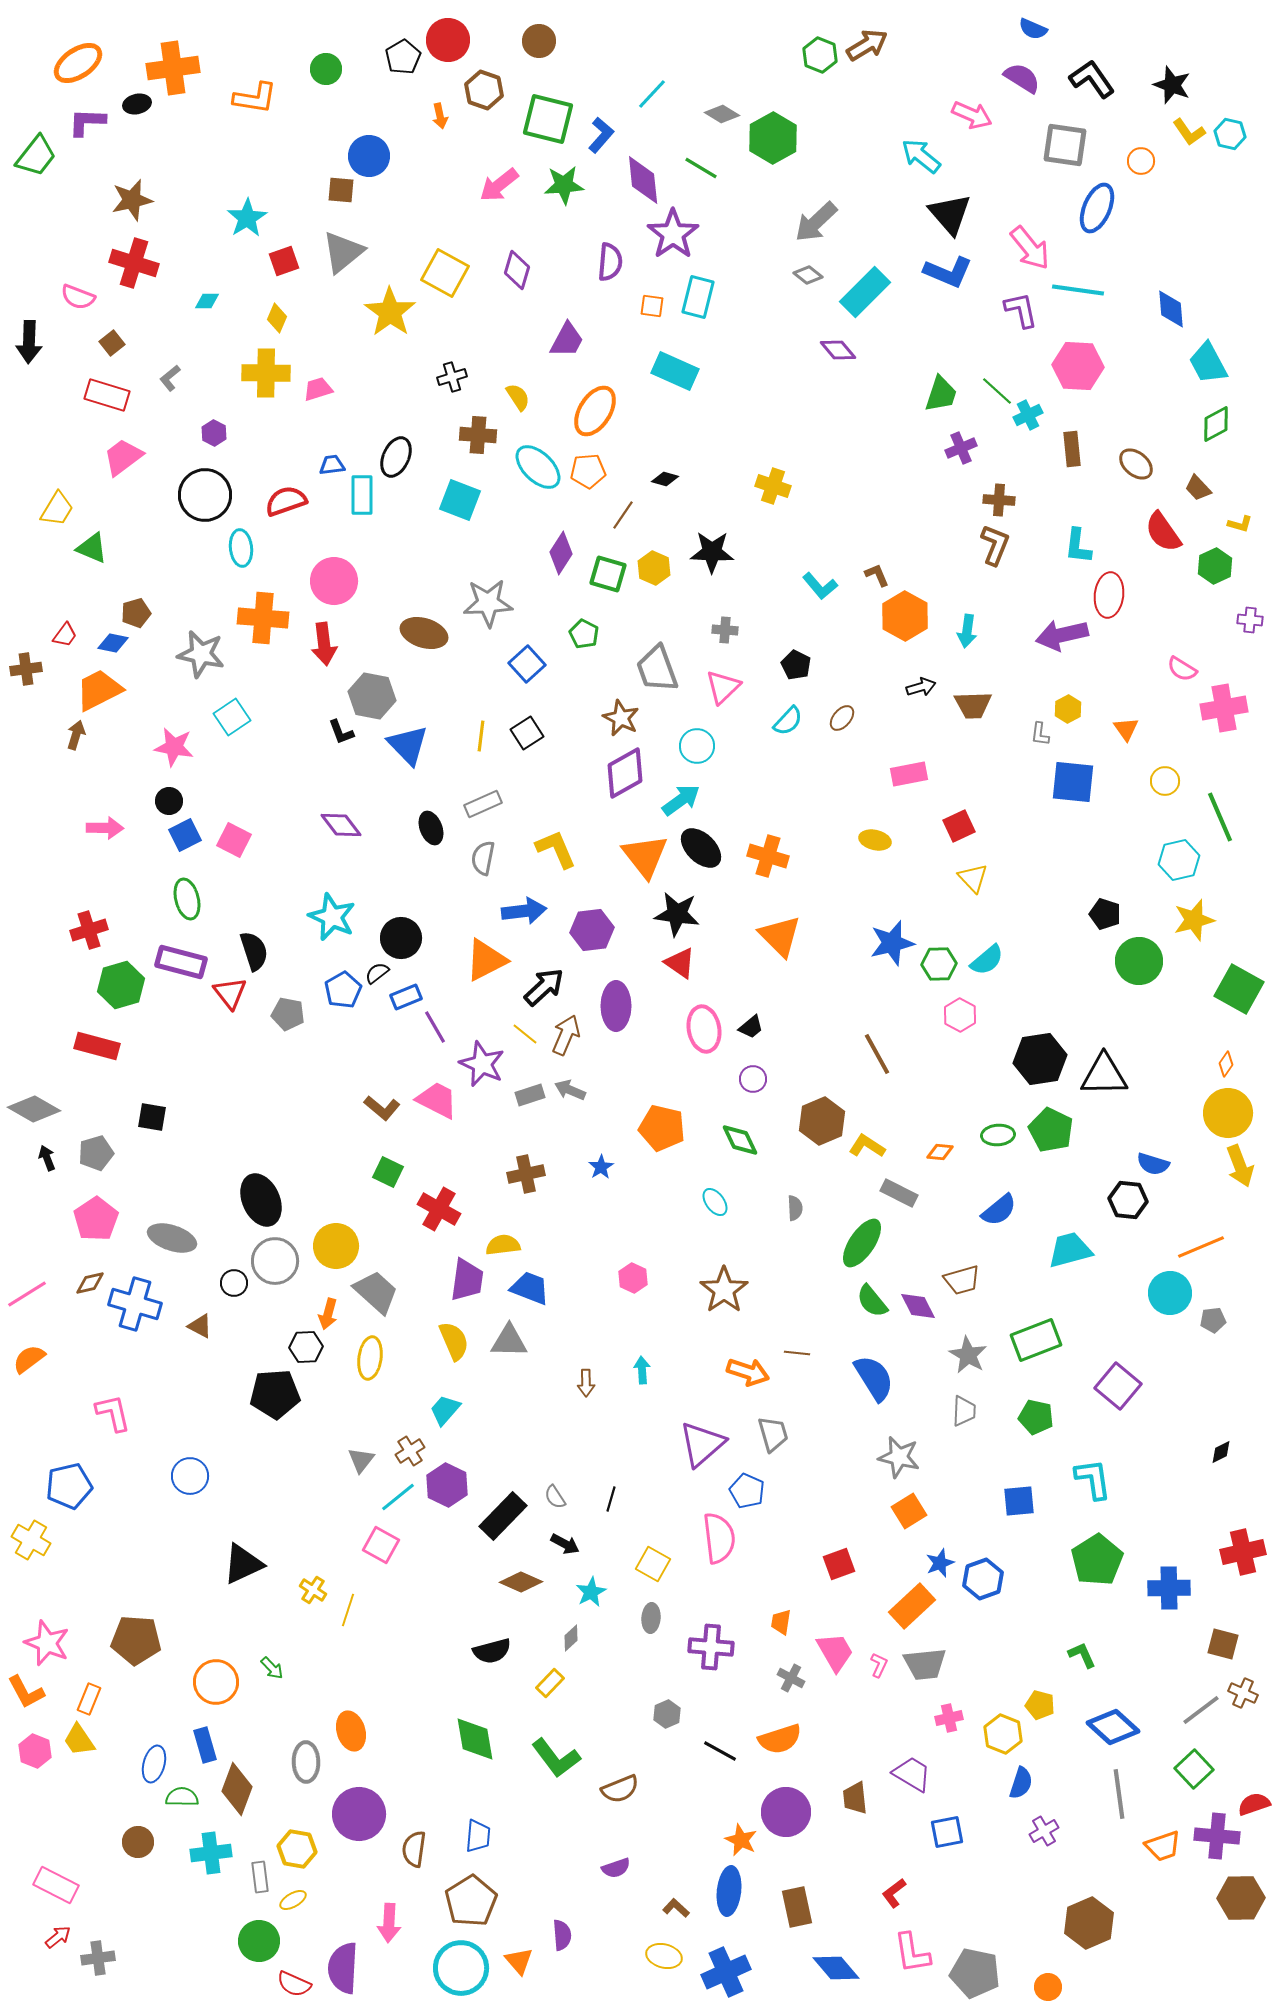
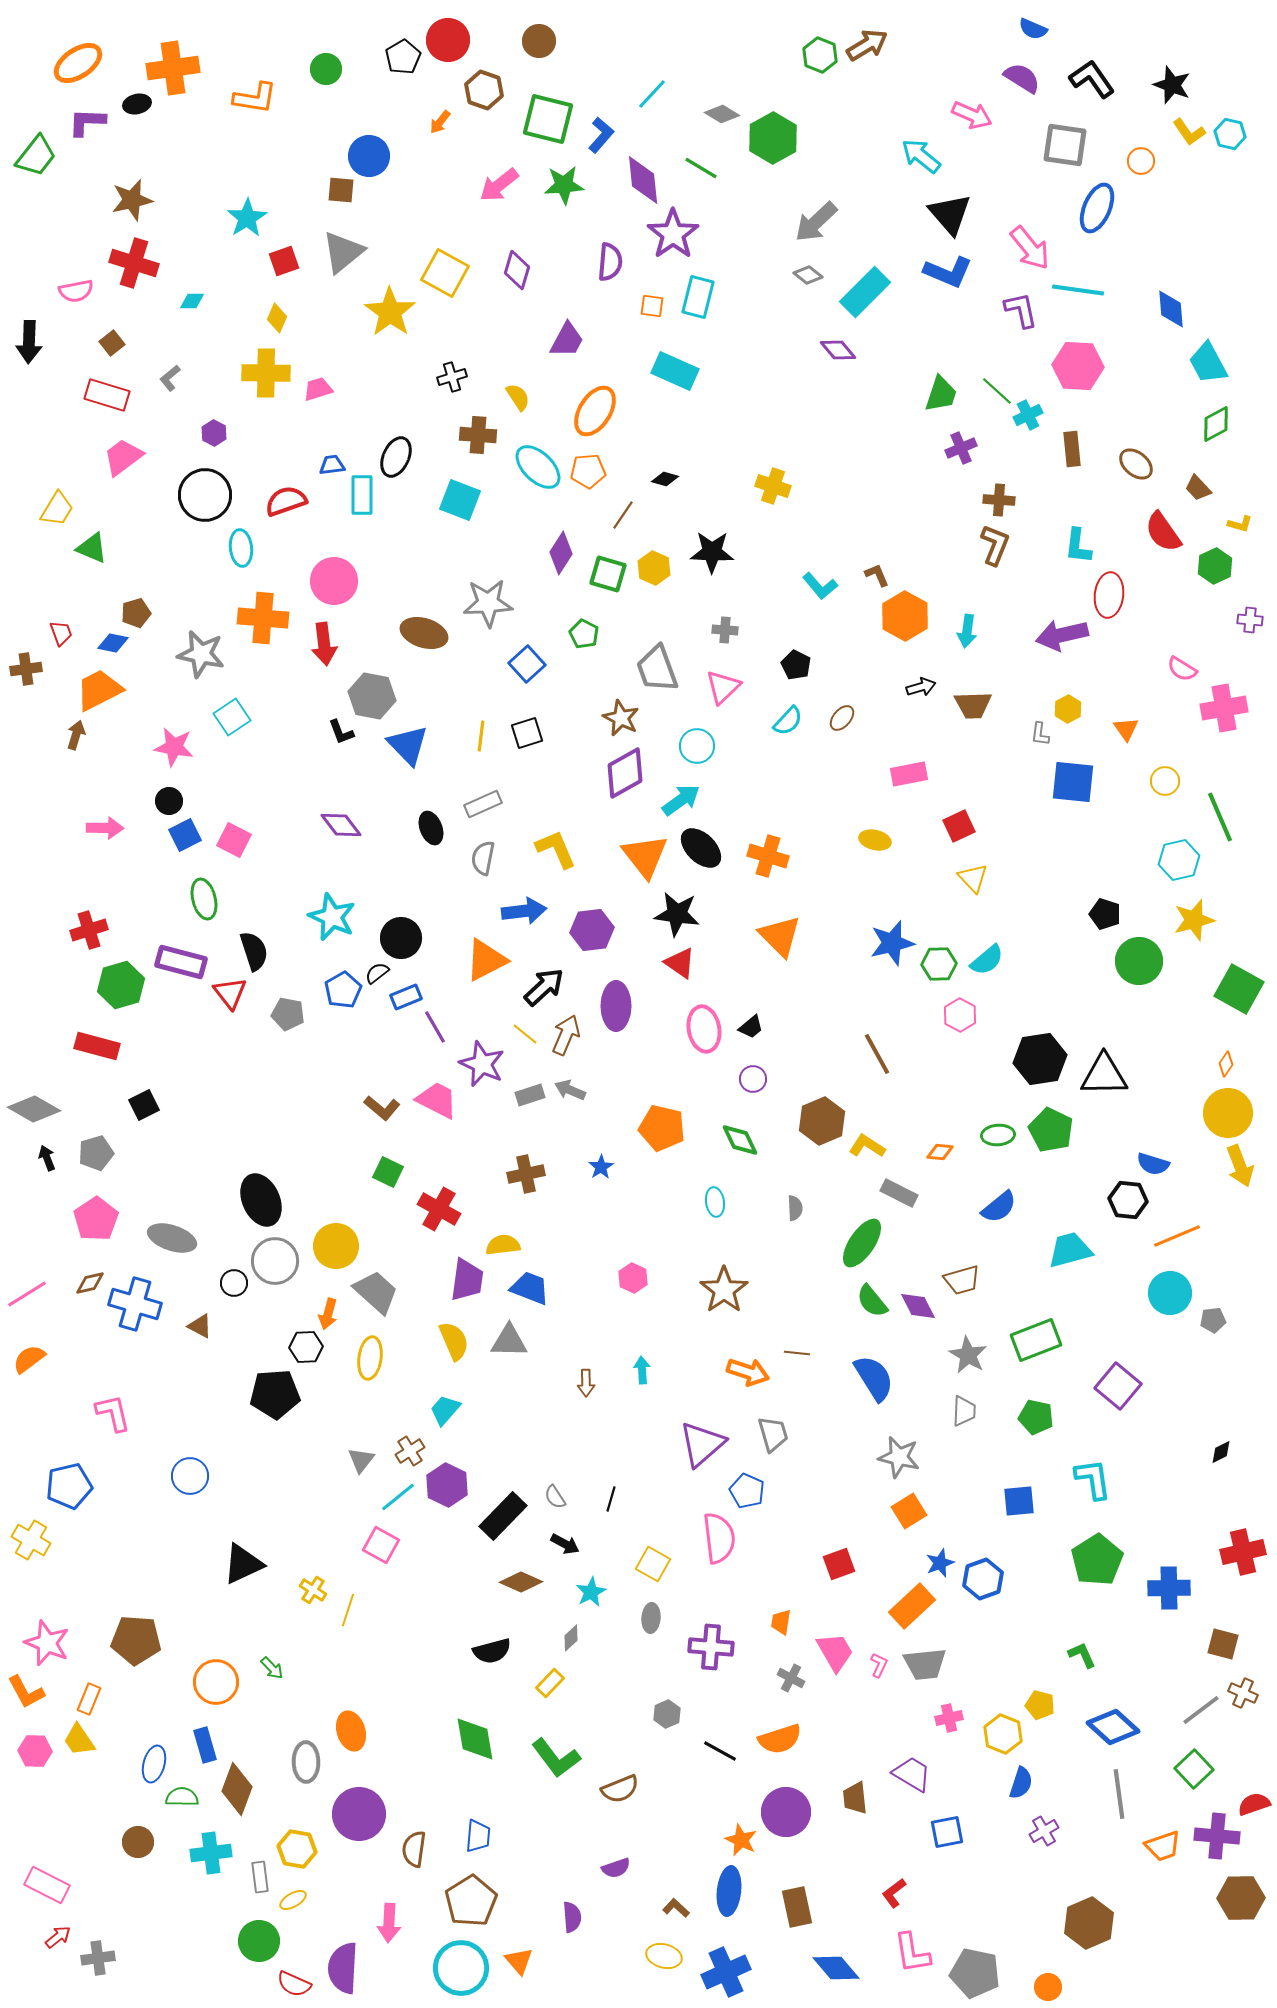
orange arrow at (440, 116): moved 6 px down; rotated 50 degrees clockwise
pink semicircle at (78, 297): moved 2 px left, 6 px up; rotated 32 degrees counterclockwise
cyan diamond at (207, 301): moved 15 px left
red trapezoid at (65, 635): moved 4 px left, 2 px up; rotated 56 degrees counterclockwise
black square at (527, 733): rotated 16 degrees clockwise
green ellipse at (187, 899): moved 17 px right
black square at (152, 1117): moved 8 px left, 12 px up; rotated 36 degrees counterclockwise
cyan ellipse at (715, 1202): rotated 28 degrees clockwise
blue semicircle at (999, 1210): moved 3 px up
orange line at (1201, 1247): moved 24 px left, 11 px up
pink hexagon at (35, 1751): rotated 20 degrees counterclockwise
pink rectangle at (56, 1885): moved 9 px left
purple semicircle at (562, 1935): moved 10 px right, 18 px up
